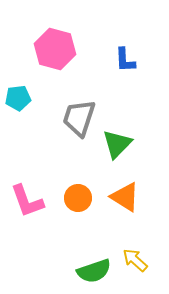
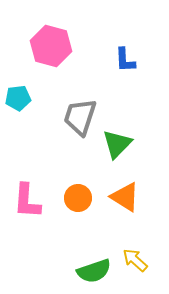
pink hexagon: moved 4 px left, 3 px up
gray trapezoid: moved 1 px right, 1 px up
pink L-shape: rotated 24 degrees clockwise
